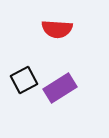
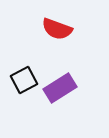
red semicircle: rotated 16 degrees clockwise
